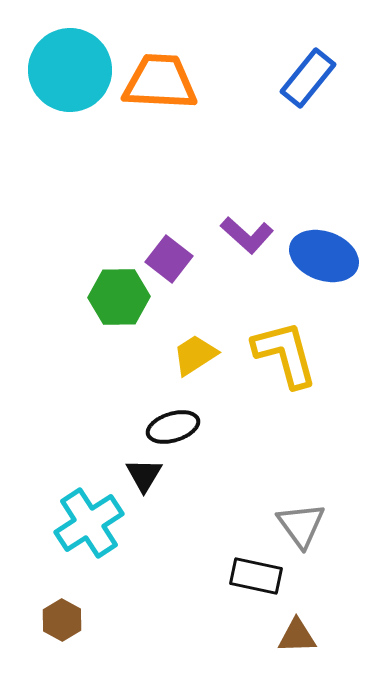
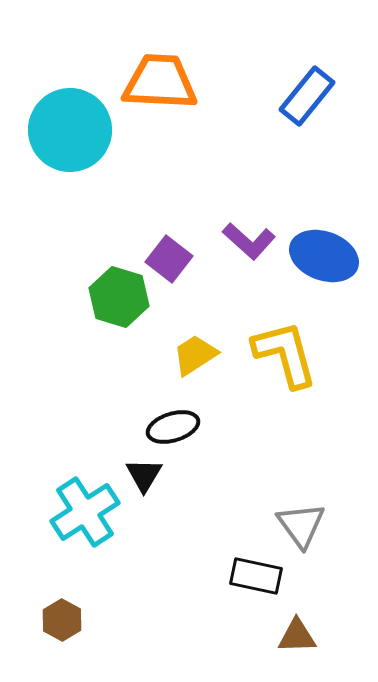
cyan circle: moved 60 px down
blue rectangle: moved 1 px left, 18 px down
purple L-shape: moved 2 px right, 6 px down
green hexagon: rotated 18 degrees clockwise
cyan cross: moved 4 px left, 11 px up
